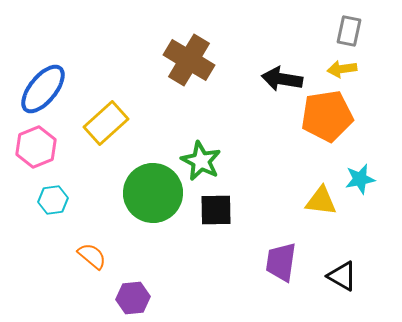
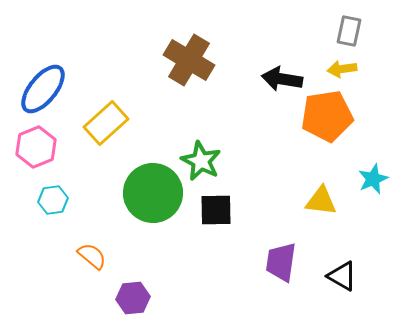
cyan star: moved 13 px right; rotated 12 degrees counterclockwise
